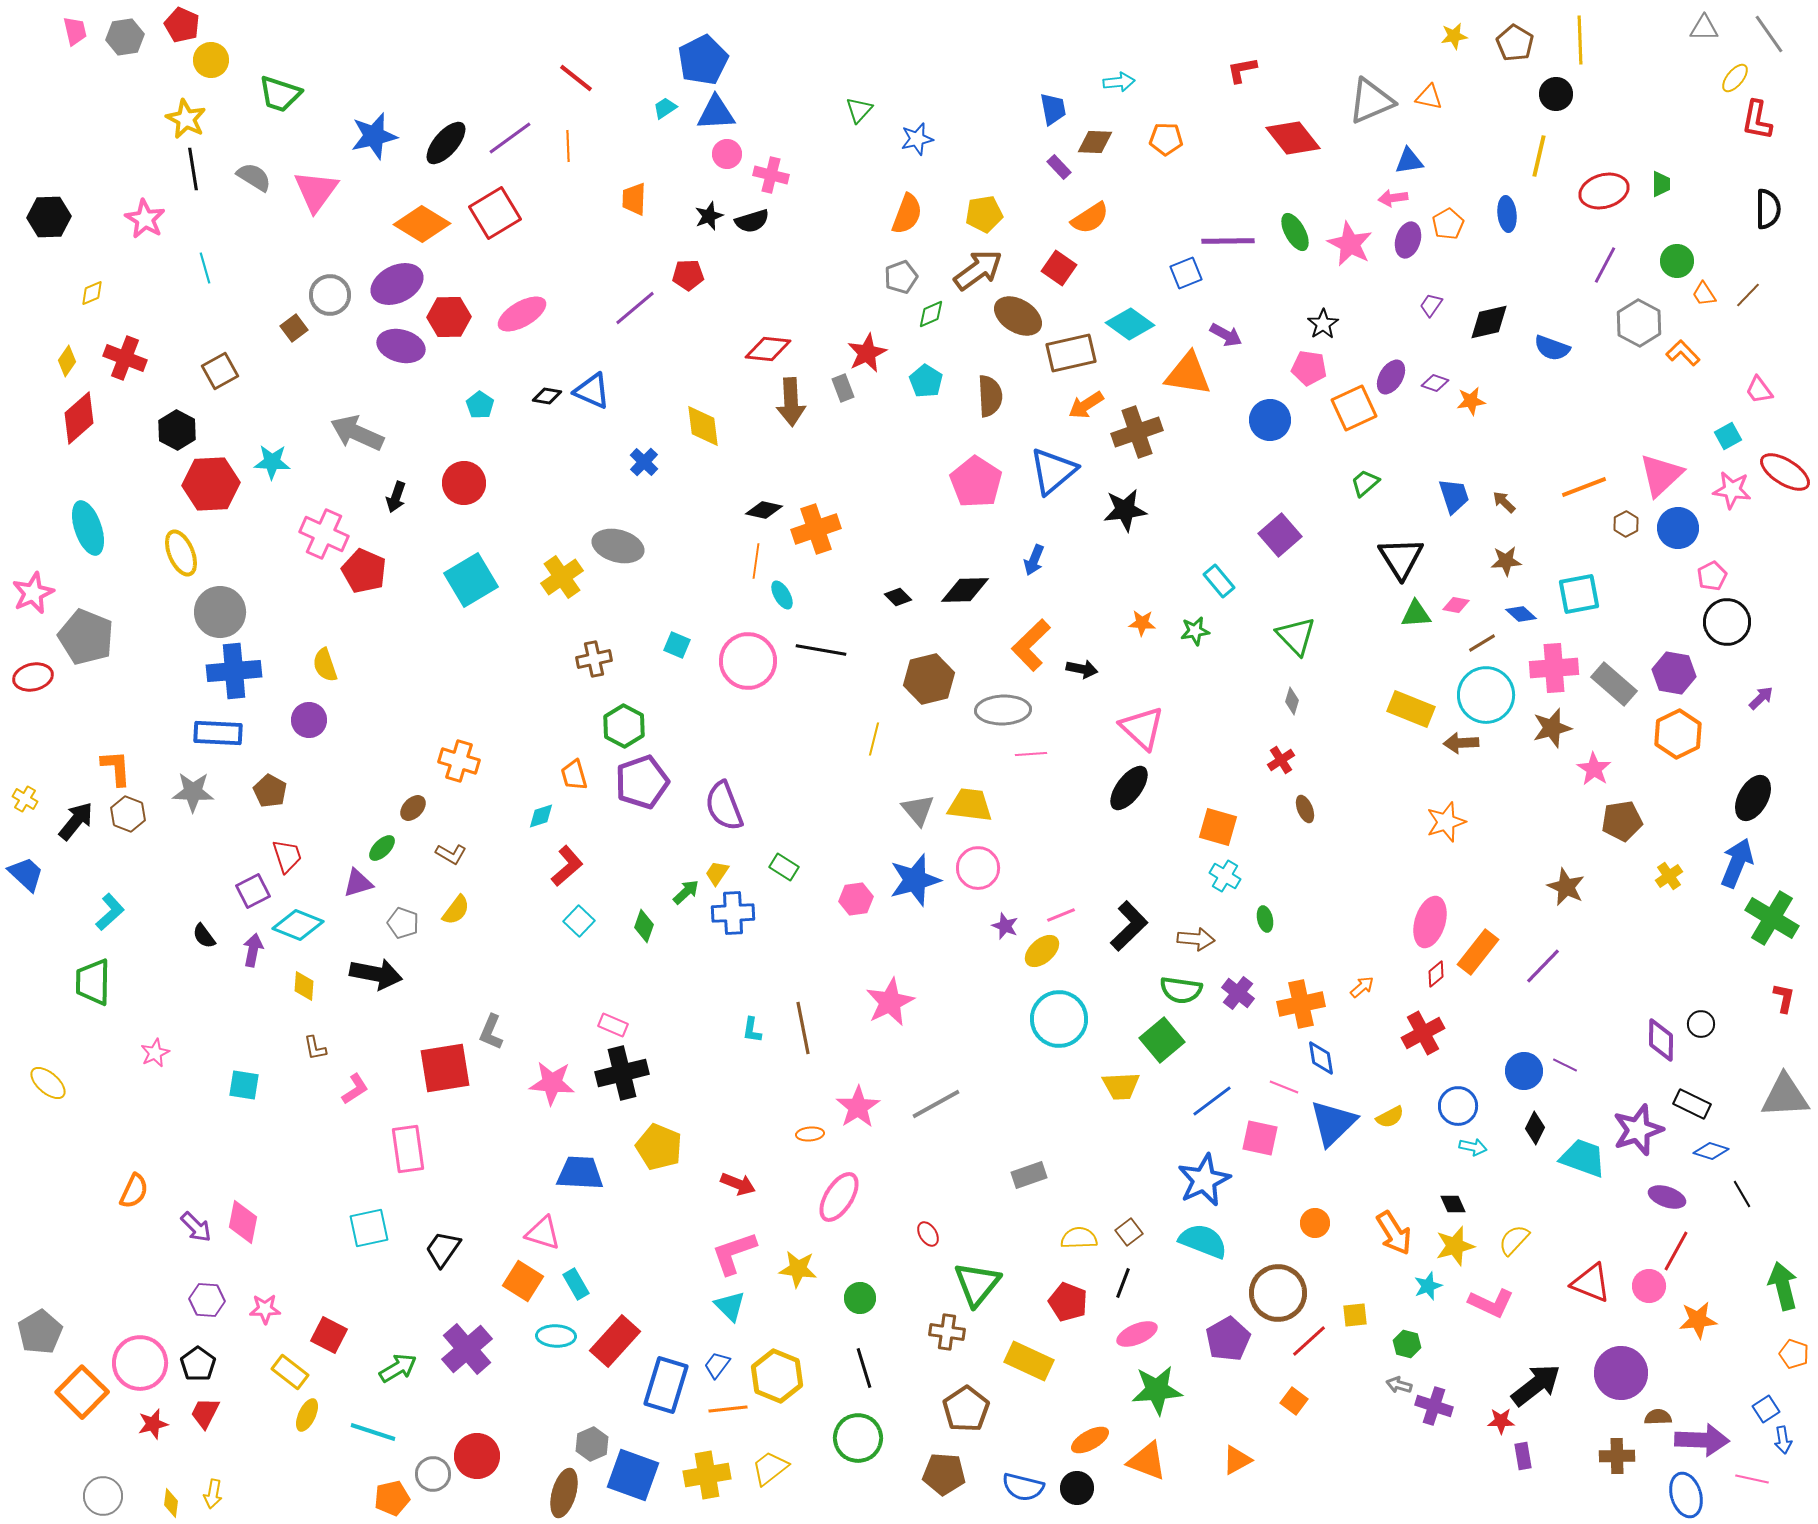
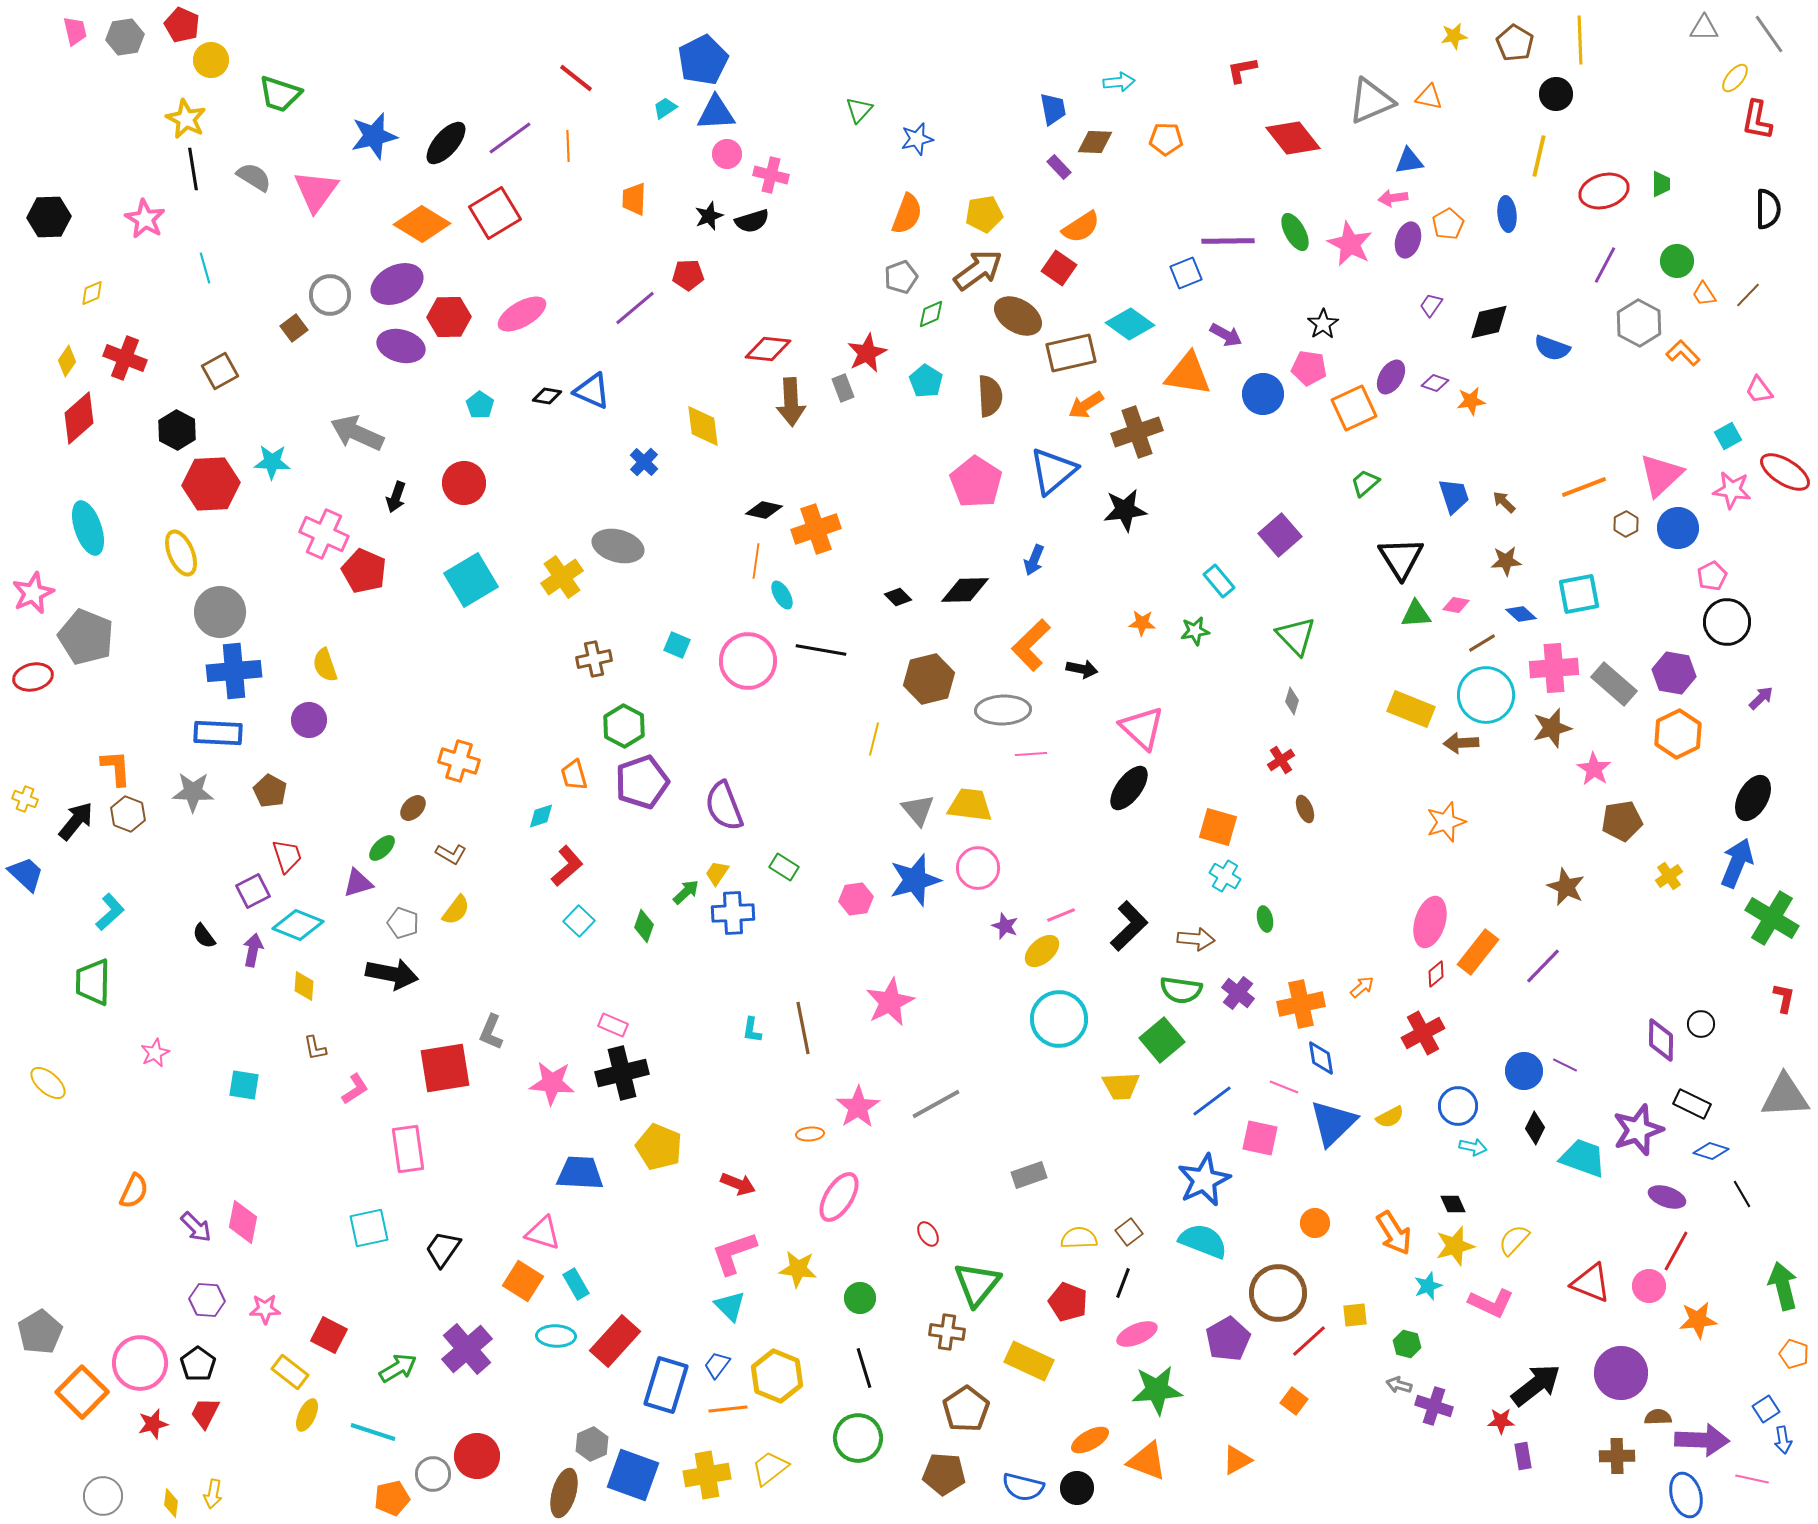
orange semicircle at (1090, 218): moved 9 px left, 9 px down
blue circle at (1270, 420): moved 7 px left, 26 px up
yellow cross at (25, 799): rotated 10 degrees counterclockwise
black arrow at (376, 974): moved 16 px right
